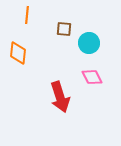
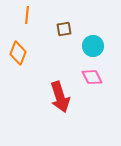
brown square: rotated 14 degrees counterclockwise
cyan circle: moved 4 px right, 3 px down
orange diamond: rotated 15 degrees clockwise
